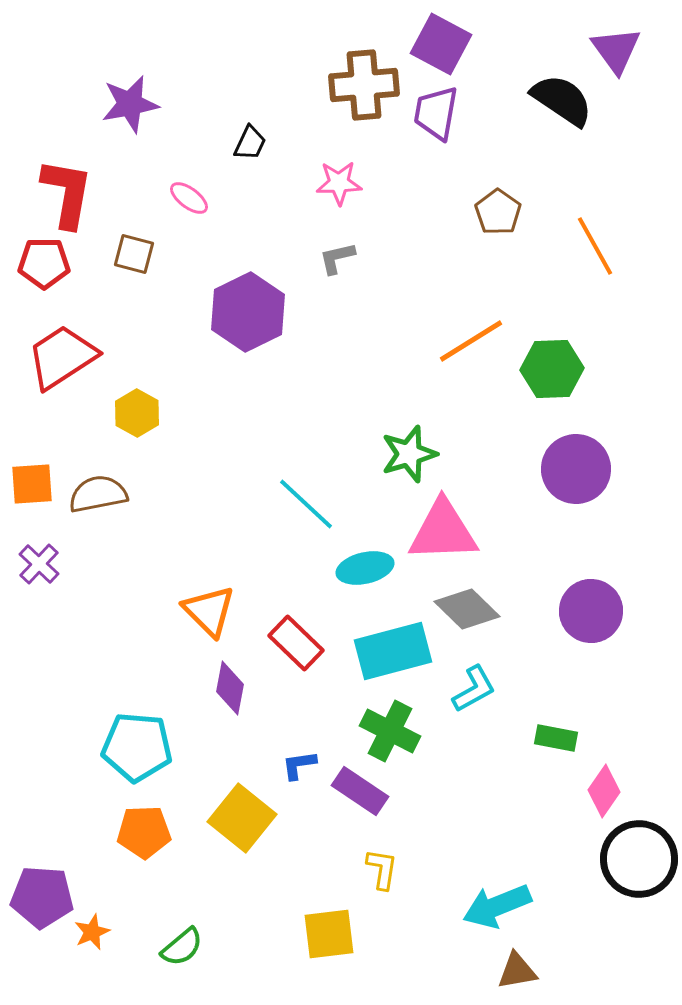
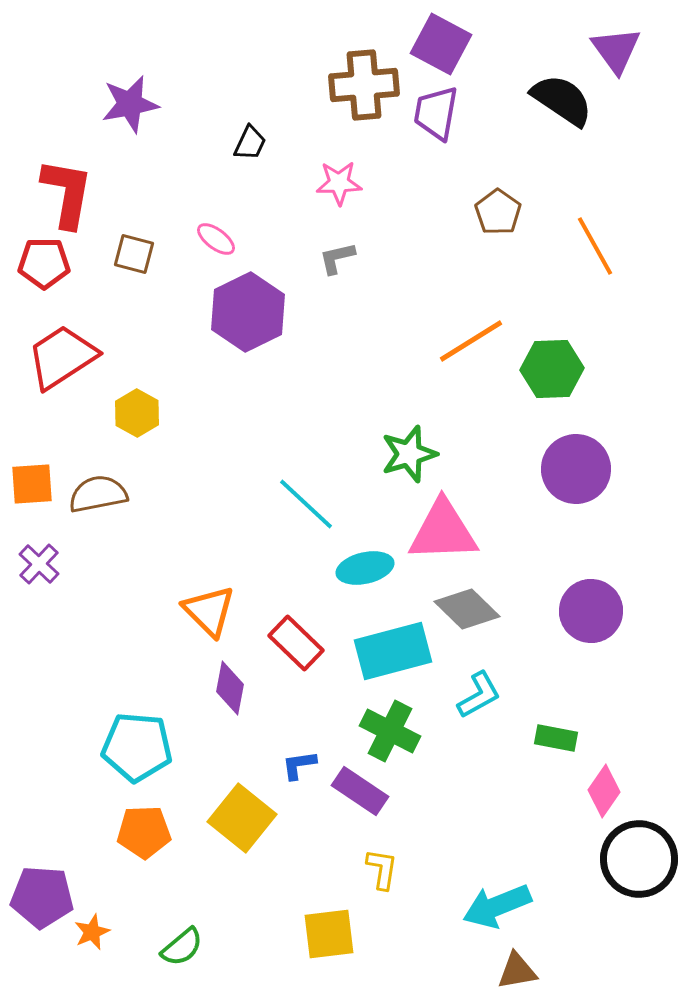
pink ellipse at (189, 198): moved 27 px right, 41 px down
cyan L-shape at (474, 689): moved 5 px right, 6 px down
